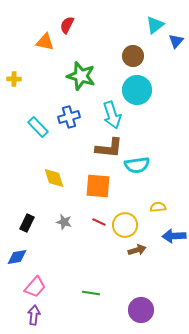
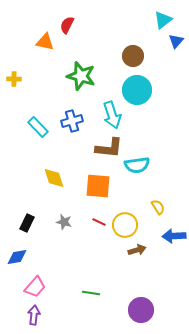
cyan triangle: moved 8 px right, 5 px up
blue cross: moved 3 px right, 4 px down
yellow semicircle: rotated 63 degrees clockwise
